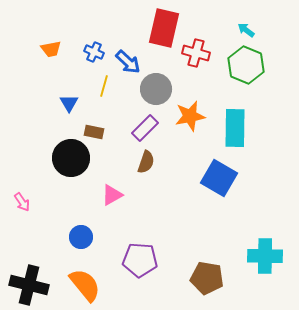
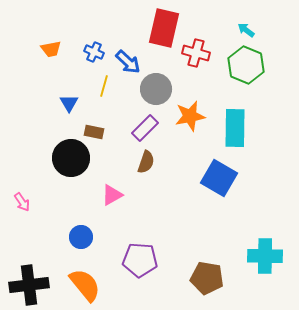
black cross: rotated 21 degrees counterclockwise
